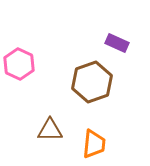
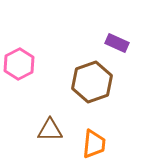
pink hexagon: rotated 8 degrees clockwise
